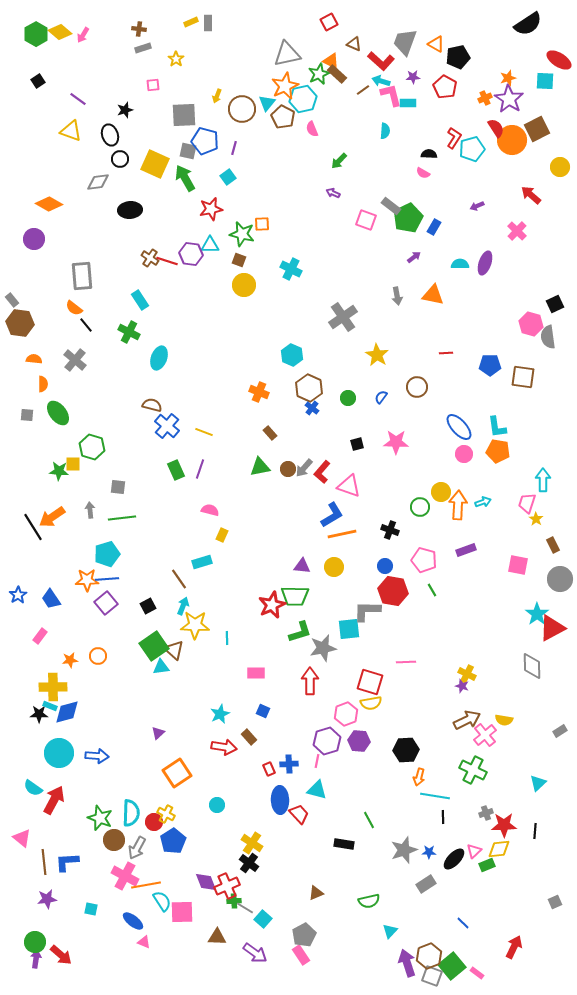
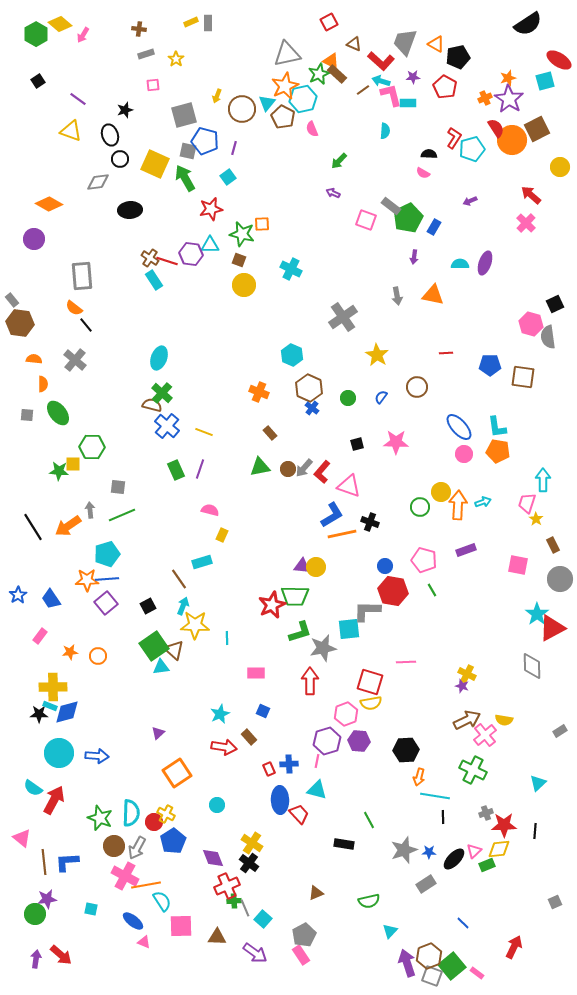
yellow diamond at (60, 32): moved 8 px up
gray rectangle at (143, 48): moved 3 px right, 6 px down
cyan square at (545, 81): rotated 18 degrees counterclockwise
gray square at (184, 115): rotated 12 degrees counterclockwise
purple arrow at (477, 206): moved 7 px left, 5 px up
pink cross at (517, 231): moved 9 px right, 8 px up
purple arrow at (414, 257): rotated 136 degrees clockwise
cyan rectangle at (140, 300): moved 14 px right, 20 px up
green cross at (129, 332): moved 33 px right, 61 px down; rotated 15 degrees clockwise
green hexagon at (92, 447): rotated 15 degrees counterclockwise
orange arrow at (52, 517): moved 16 px right, 9 px down
green line at (122, 518): moved 3 px up; rotated 16 degrees counterclockwise
black cross at (390, 530): moved 20 px left, 8 px up
yellow circle at (334, 567): moved 18 px left
orange star at (70, 660): moved 8 px up
brown circle at (114, 840): moved 6 px down
purple diamond at (206, 882): moved 7 px right, 24 px up
gray line at (245, 908): rotated 36 degrees clockwise
pink square at (182, 912): moved 1 px left, 14 px down
green circle at (35, 942): moved 28 px up
